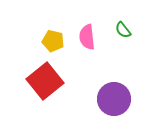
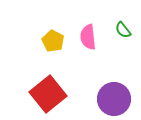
pink semicircle: moved 1 px right
yellow pentagon: rotated 15 degrees clockwise
red square: moved 3 px right, 13 px down
